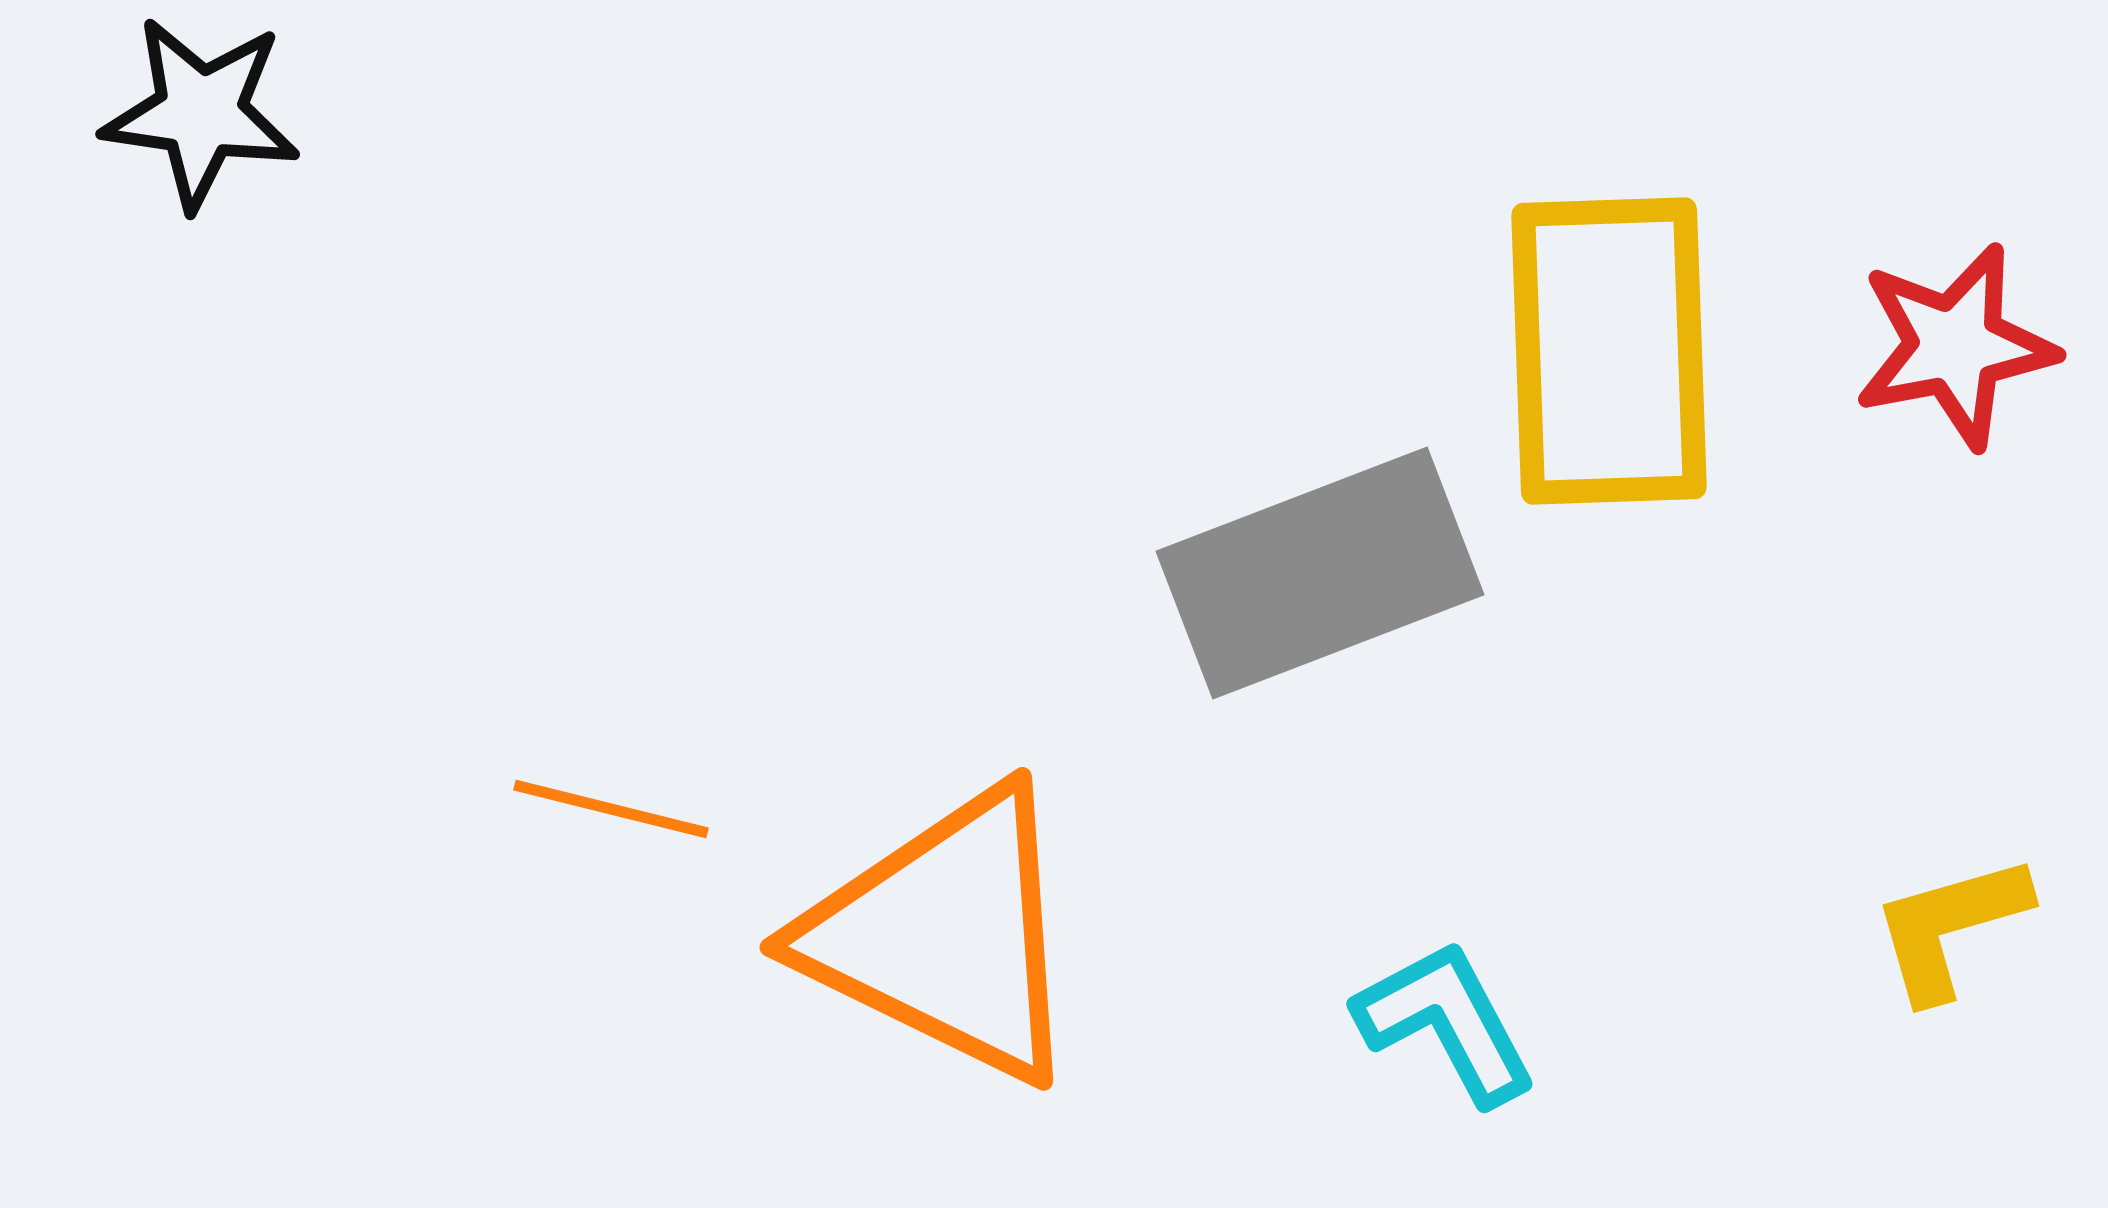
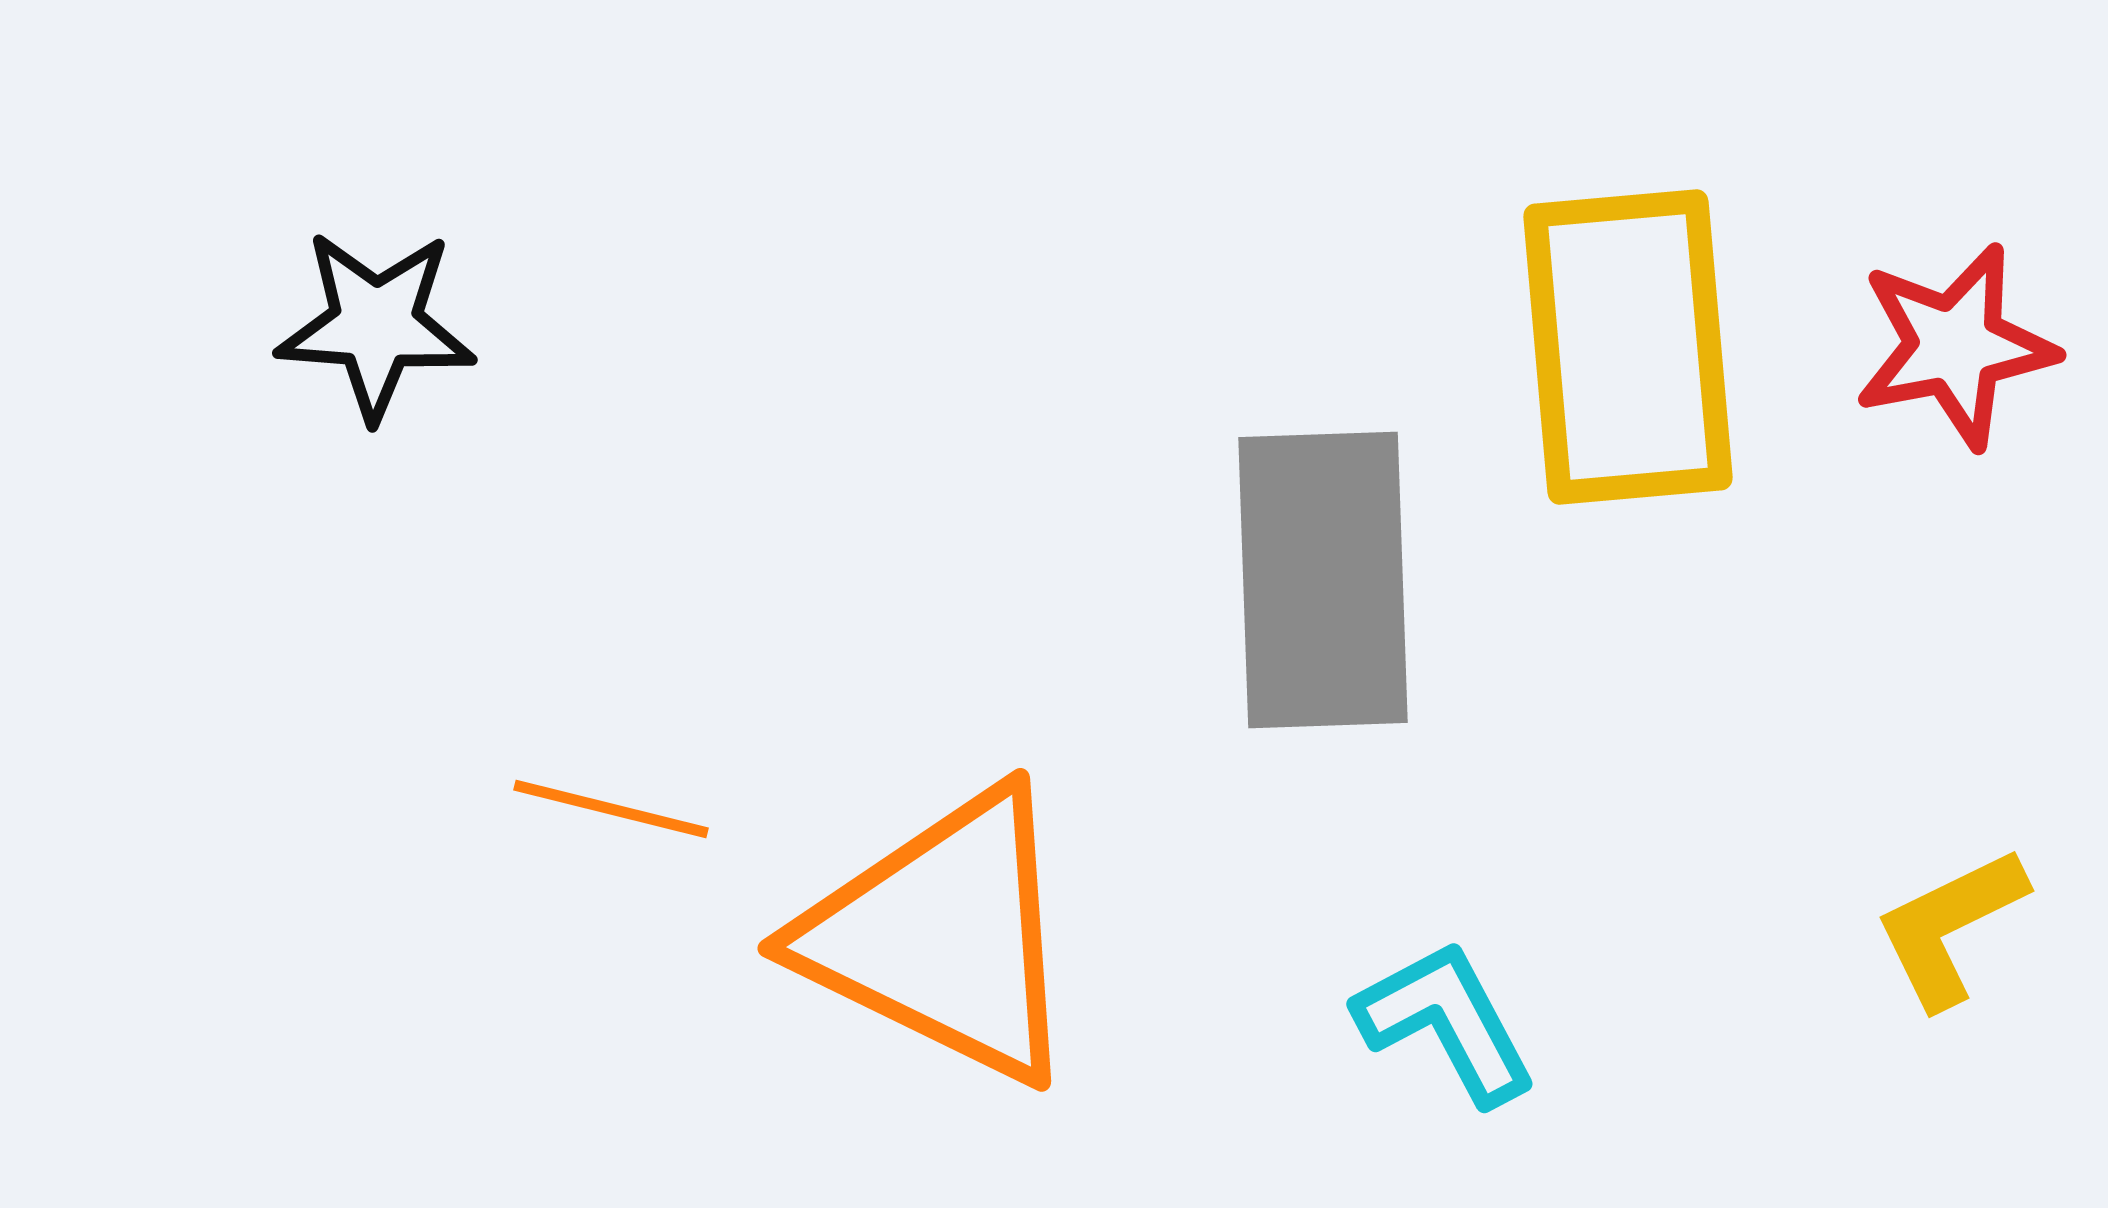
black star: moved 175 px right, 212 px down; rotated 4 degrees counterclockwise
yellow rectangle: moved 19 px right, 4 px up; rotated 3 degrees counterclockwise
gray rectangle: moved 3 px right, 7 px down; rotated 71 degrees counterclockwise
yellow L-shape: rotated 10 degrees counterclockwise
orange triangle: moved 2 px left, 1 px down
